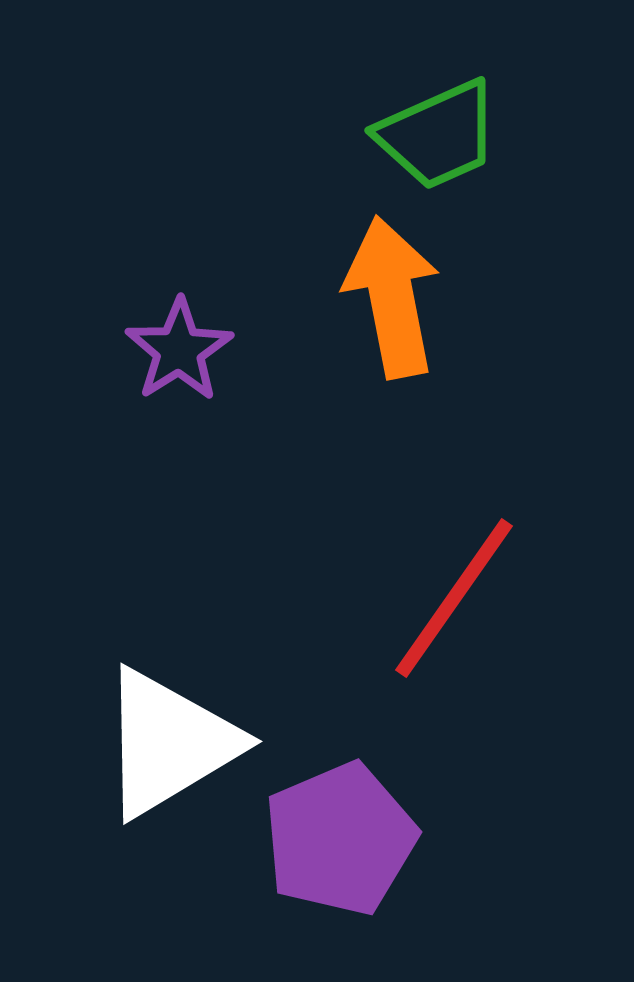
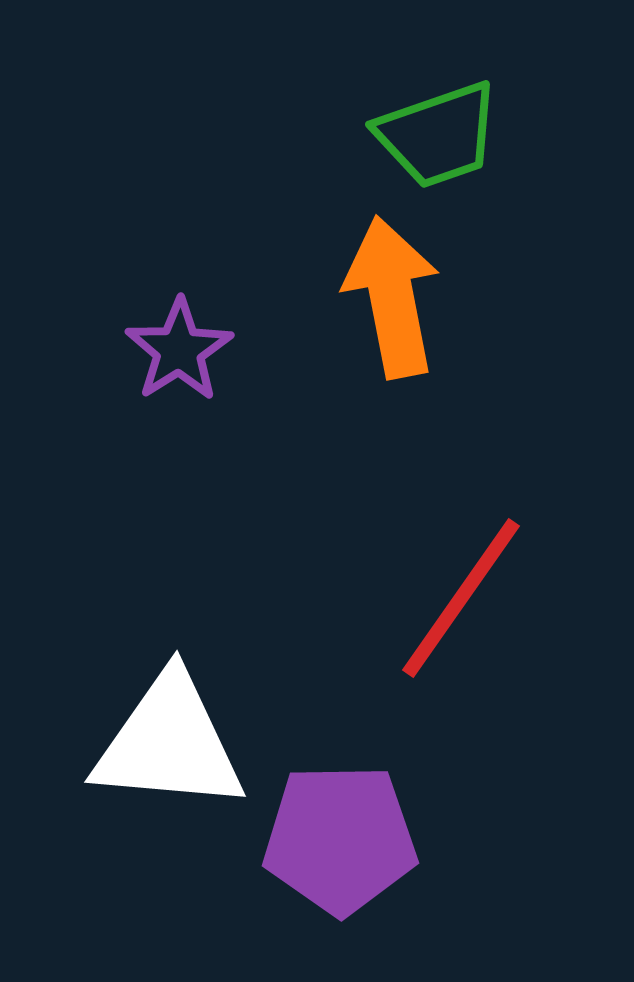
green trapezoid: rotated 5 degrees clockwise
red line: moved 7 px right
white triangle: rotated 36 degrees clockwise
purple pentagon: rotated 22 degrees clockwise
